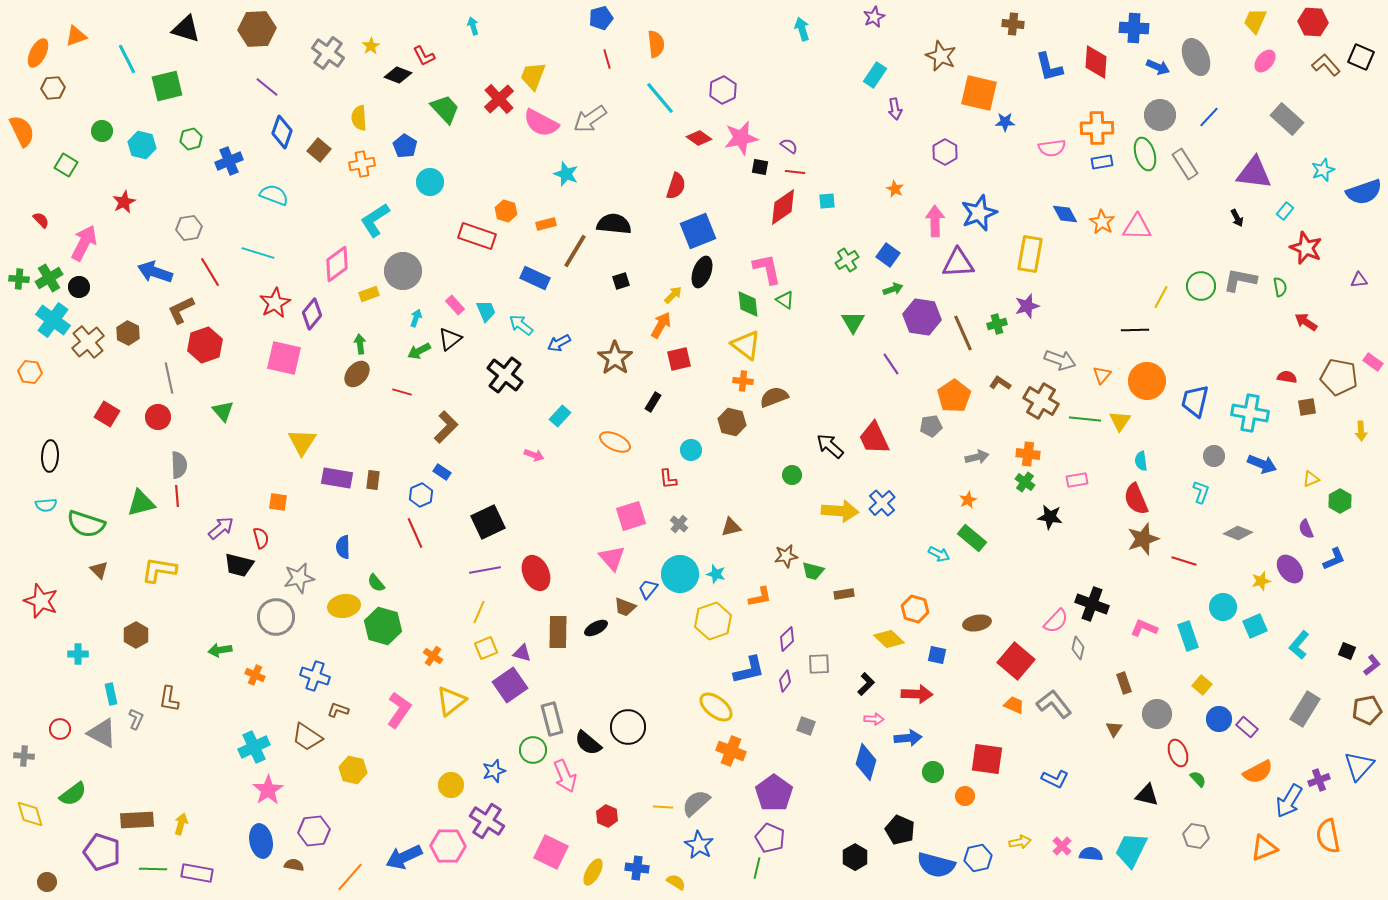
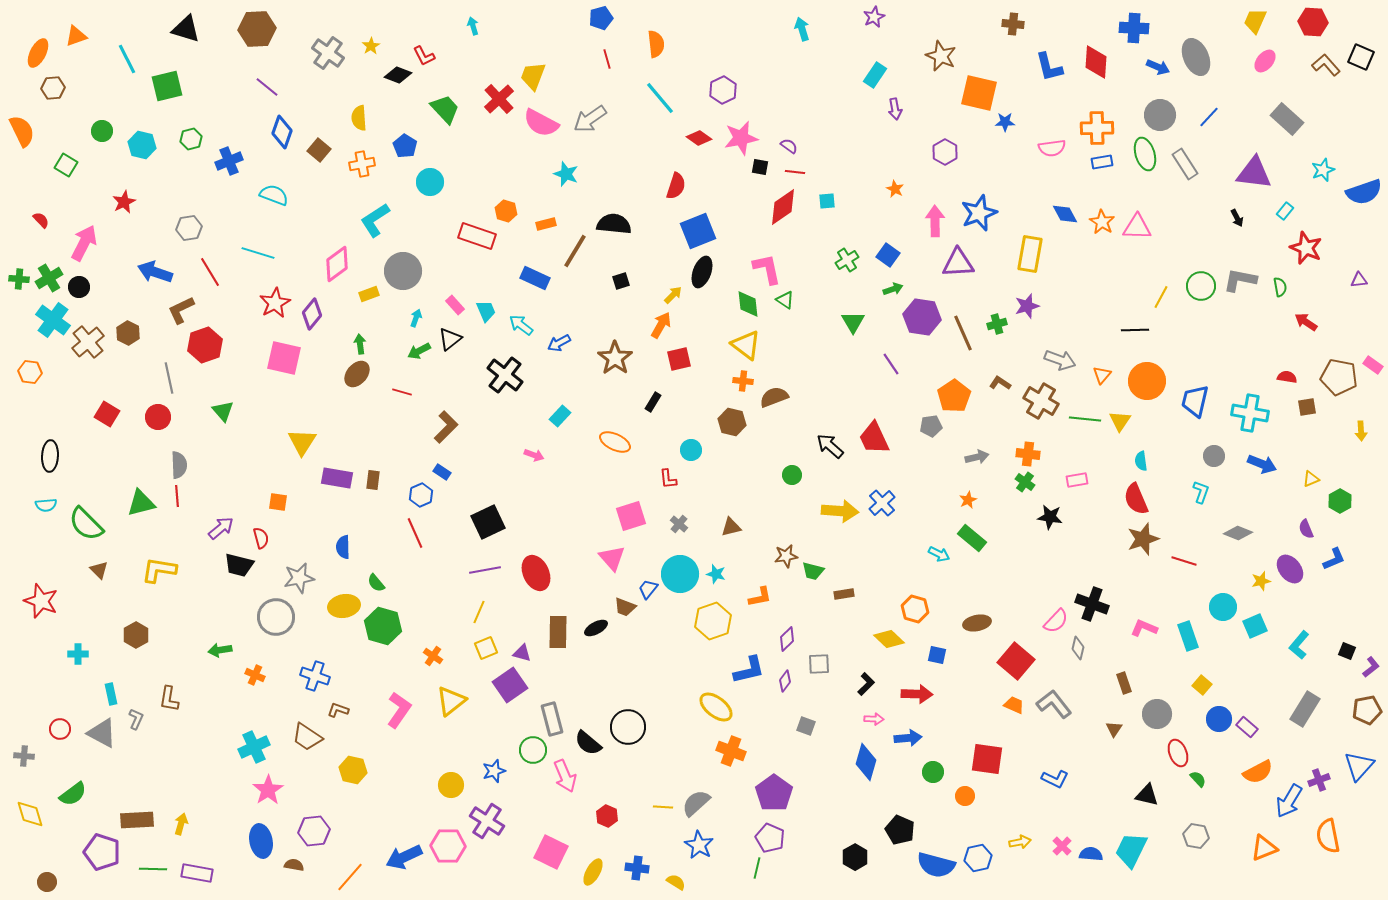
pink rectangle at (1373, 362): moved 3 px down
green semicircle at (86, 524): rotated 27 degrees clockwise
purple L-shape at (1372, 665): moved 1 px left, 2 px down
